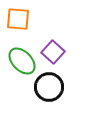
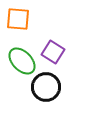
purple square: rotated 10 degrees counterclockwise
black circle: moved 3 px left
